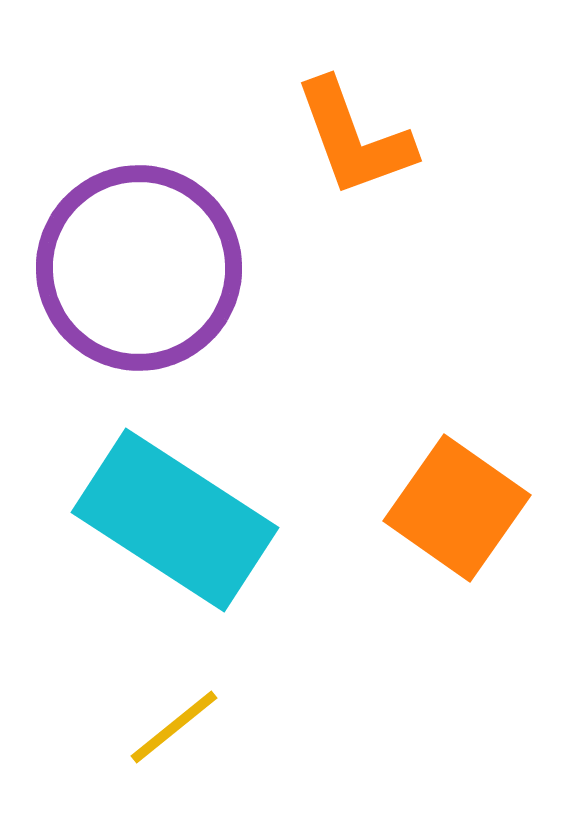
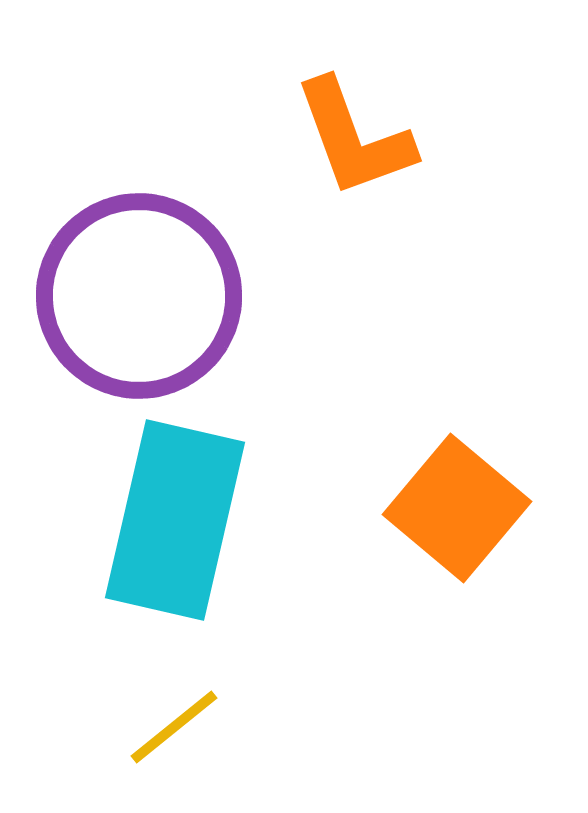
purple circle: moved 28 px down
orange square: rotated 5 degrees clockwise
cyan rectangle: rotated 70 degrees clockwise
